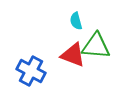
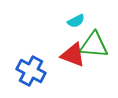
cyan semicircle: rotated 102 degrees counterclockwise
green triangle: moved 2 px left, 1 px up
